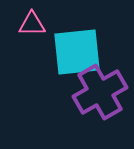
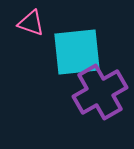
pink triangle: moved 1 px left, 1 px up; rotated 20 degrees clockwise
